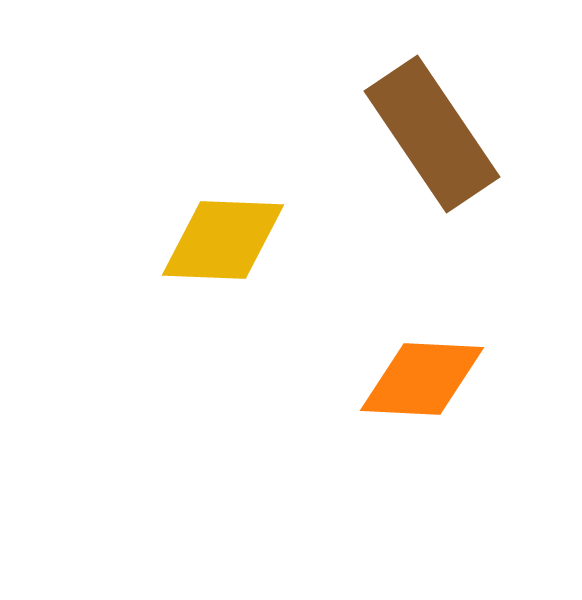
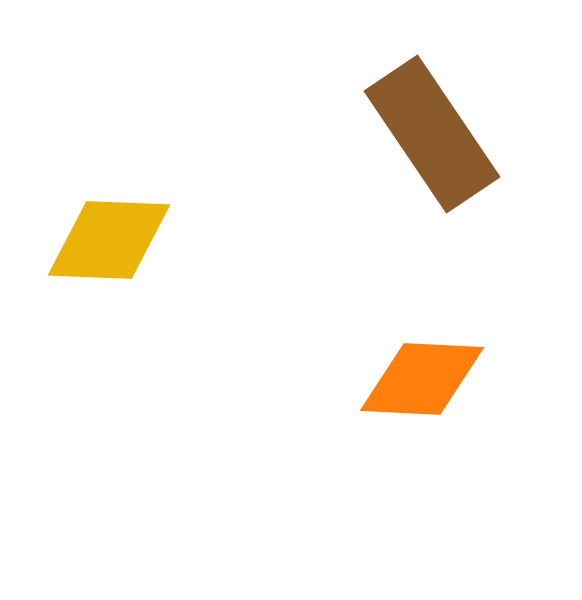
yellow diamond: moved 114 px left
